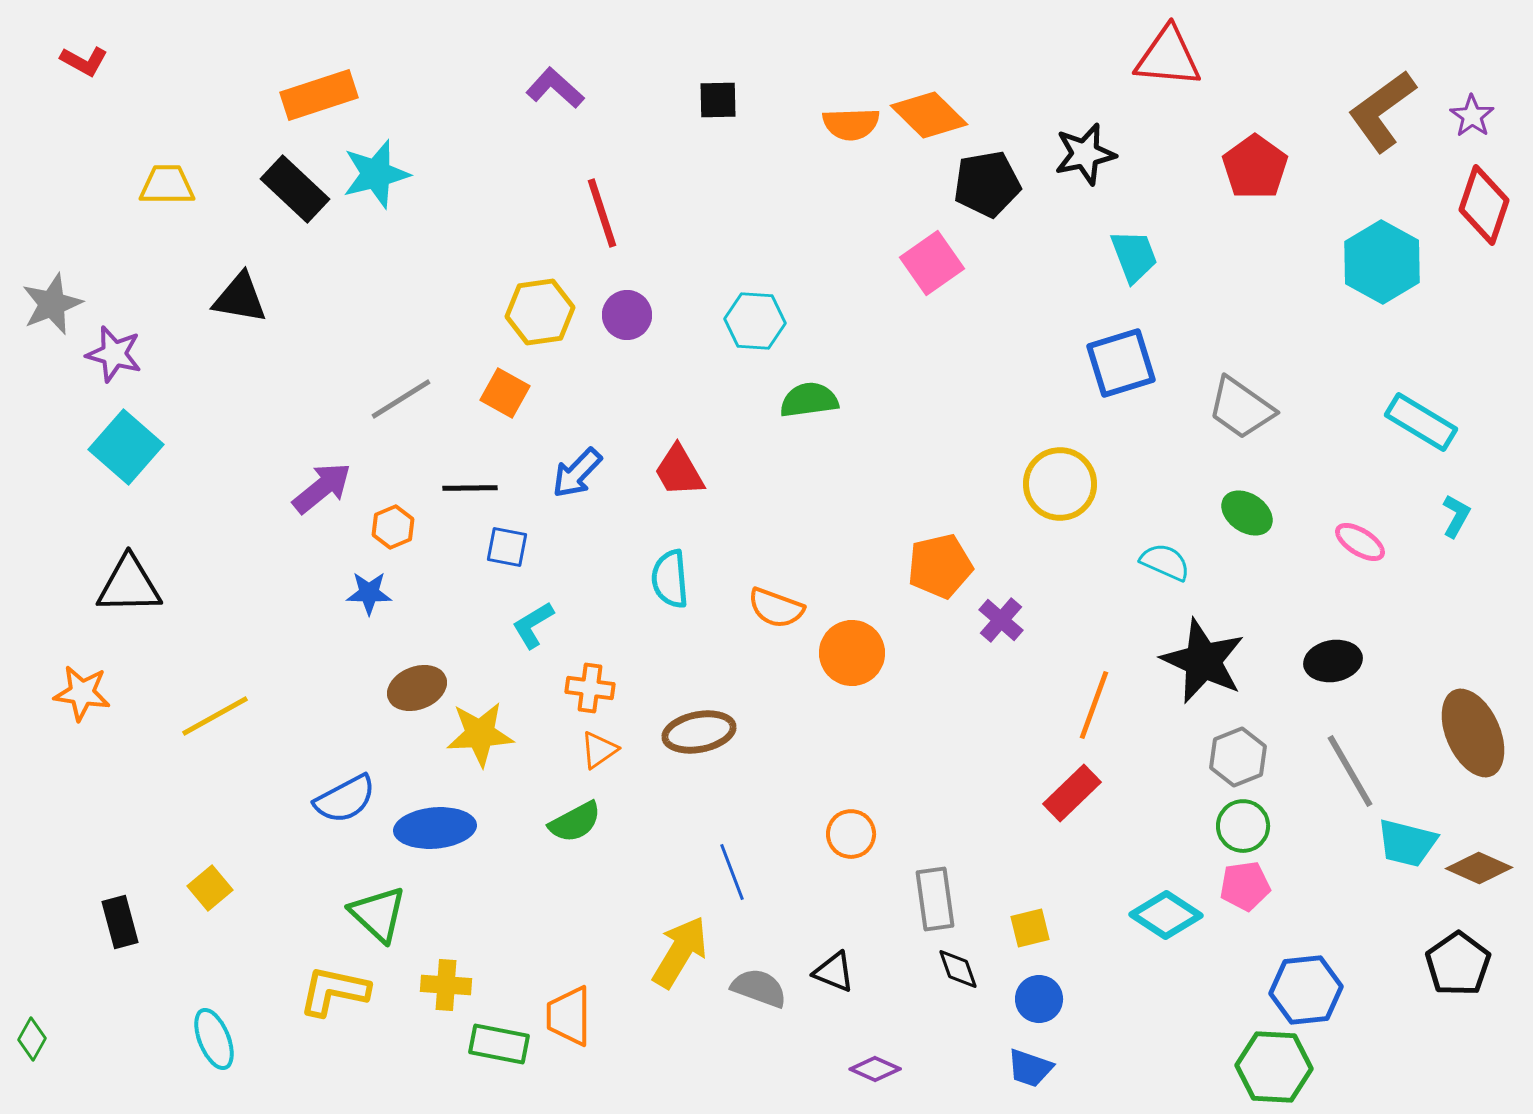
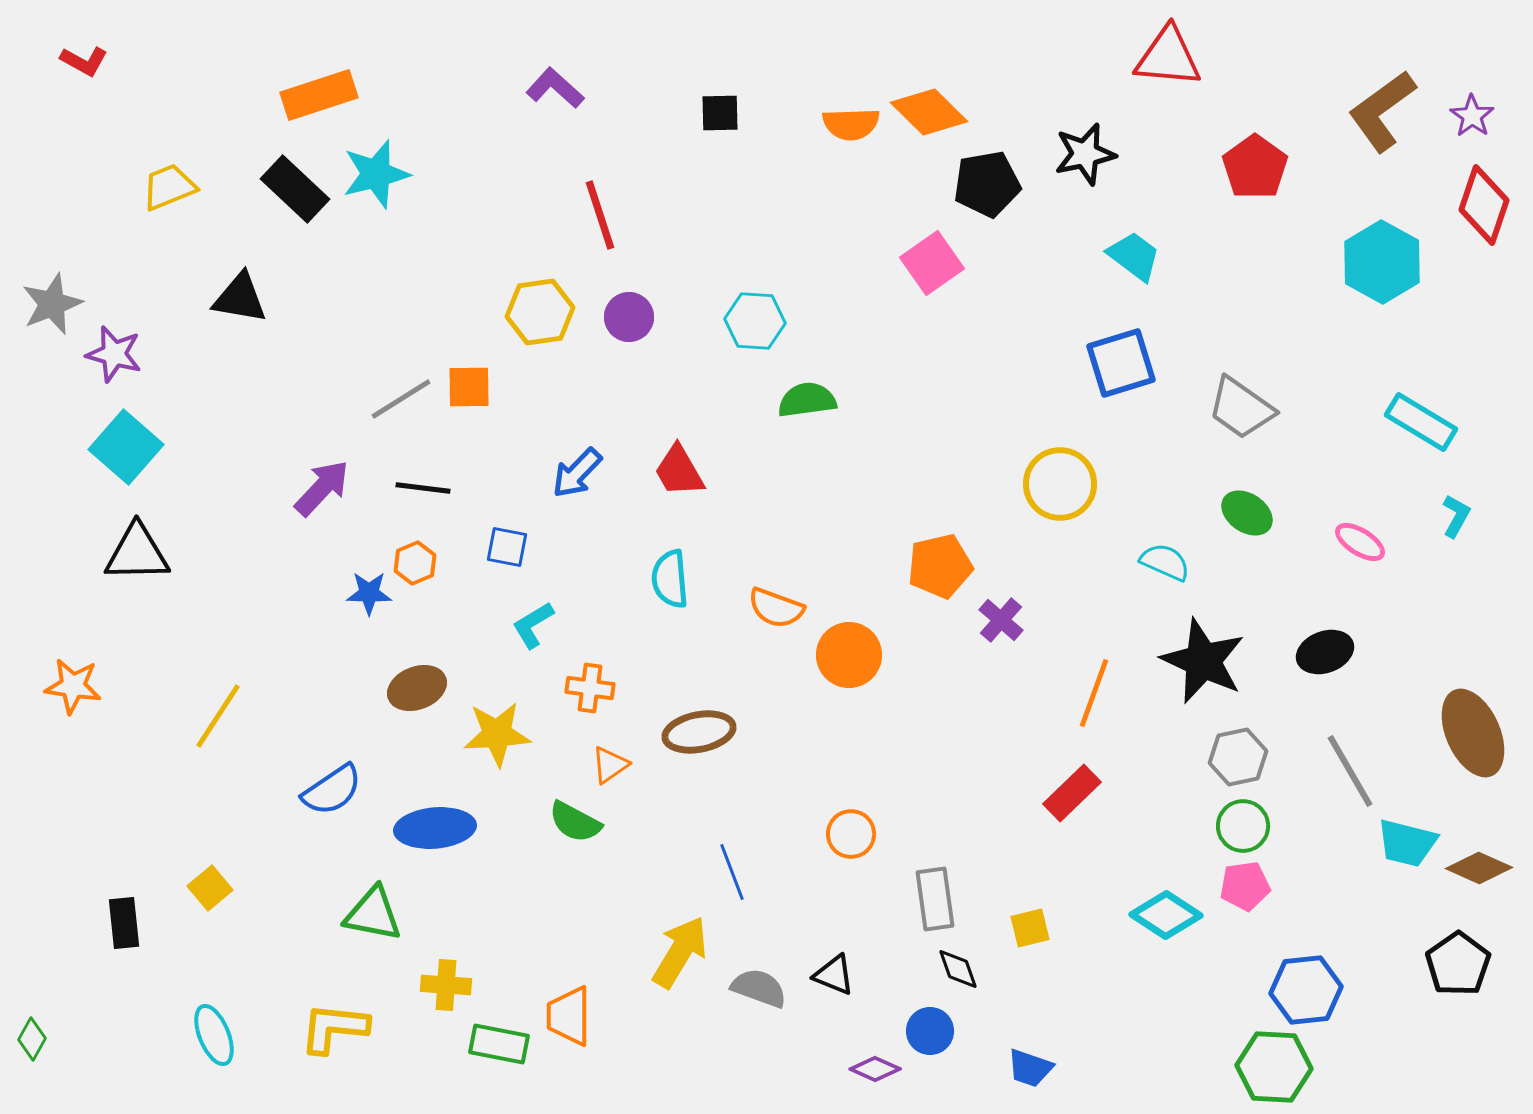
black square at (718, 100): moved 2 px right, 13 px down
orange diamond at (929, 115): moved 3 px up
yellow trapezoid at (167, 185): moved 2 px right, 2 px down; rotated 22 degrees counterclockwise
red line at (602, 213): moved 2 px left, 2 px down
cyan trapezoid at (1134, 256): rotated 32 degrees counterclockwise
purple circle at (627, 315): moved 2 px right, 2 px down
orange square at (505, 393): moved 36 px left, 6 px up; rotated 30 degrees counterclockwise
green semicircle at (809, 400): moved 2 px left
purple arrow at (322, 488): rotated 8 degrees counterclockwise
black line at (470, 488): moved 47 px left; rotated 8 degrees clockwise
orange hexagon at (393, 527): moved 22 px right, 36 px down
black triangle at (129, 585): moved 8 px right, 32 px up
orange circle at (852, 653): moved 3 px left, 2 px down
black ellipse at (1333, 661): moved 8 px left, 9 px up; rotated 10 degrees counterclockwise
orange star at (82, 693): moved 9 px left, 7 px up
orange line at (1094, 705): moved 12 px up
yellow line at (215, 716): moved 3 px right; rotated 28 degrees counterclockwise
yellow star at (480, 734): moved 17 px right
orange triangle at (599, 750): moved 11 px right, 15 px down
gray hexagon at (1238, 757): rotated 10 degrees clockwise
blue semicircle at (345, 799): moved 13 px left, 9 px up; rotated 6 degrees counterclockwise
green semicircle at (575, 822): rotated 56 degrees clockwise
green triangle at (378, 914): moved 5 px left; rotated 32 degrees counterclockwise
black rectangle at (120, 922): moved 4 px right, 1 px down; rotated 9 degrees clockwise
black triangle at (834, 972): moved 3 px down
yellow L-shape at (334, 991): moved 37 px down; rotated 6 degrees counterclockwise
blue circle at (1039, 999): moved 109 px left, 32 px down
cyan ellipse at (214, 1039): moved 4 px up
